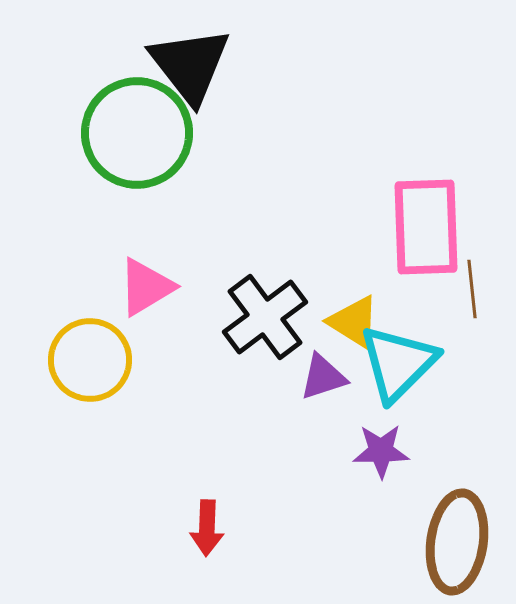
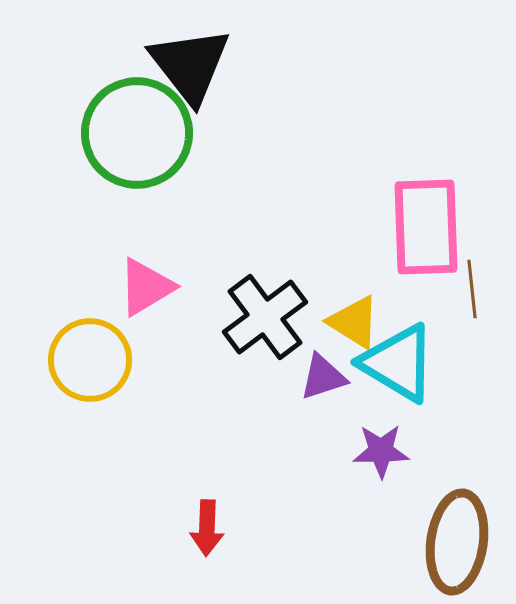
cyan triangle: rotated 44 degrees counterclockwise
